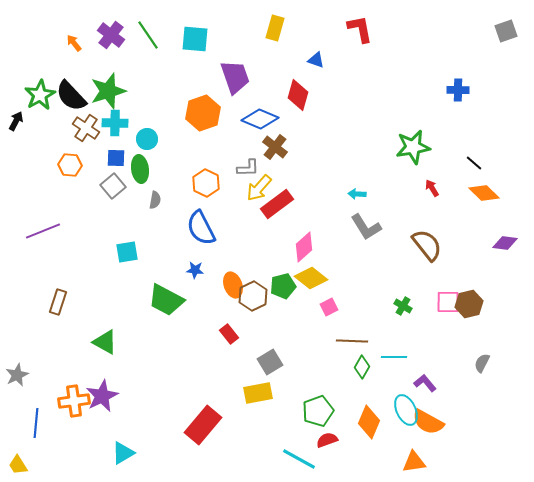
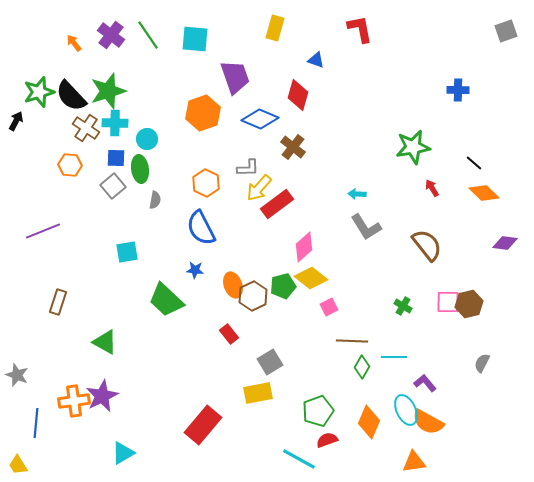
green star at (40, 95): moved 1 px left, 3 px up; rotated 12 degrees clockwise
brown cross at (275, 147): moved 18 px right
green trapezoid at (166, 300): rotated 15 degrees clockwise
gray star at (17, 375): rotated 25 degrees counterclockwise
